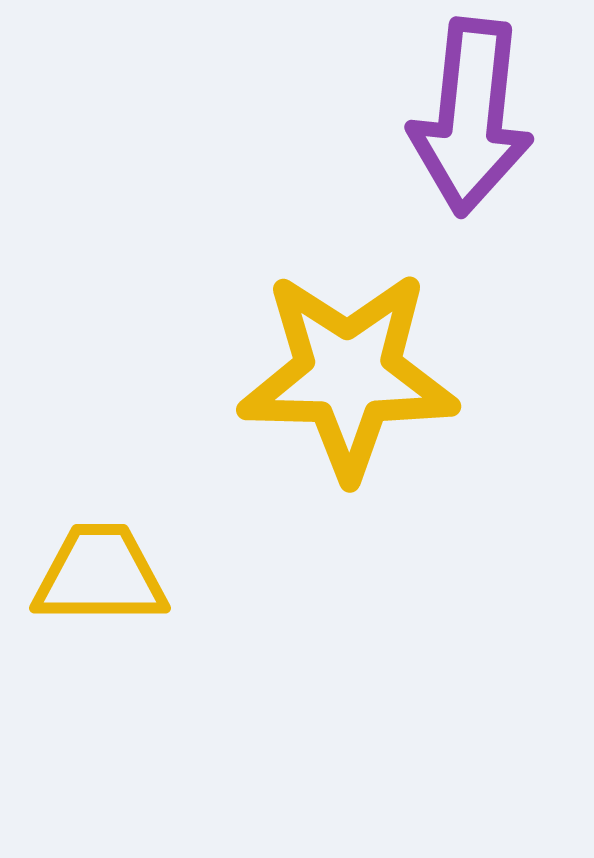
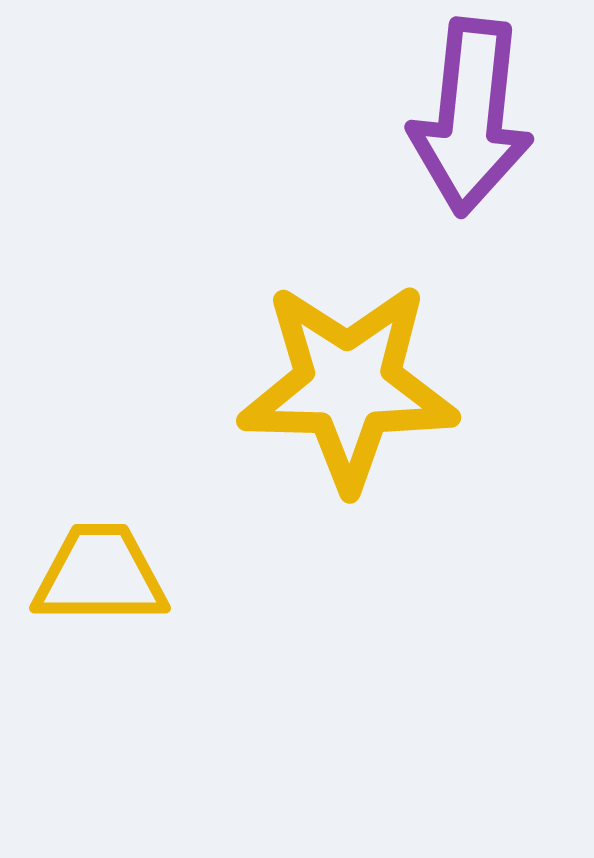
yellow star: moved 11 px down
